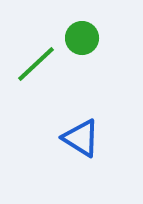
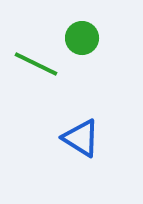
green line: rotated 69 degrees clockwise
